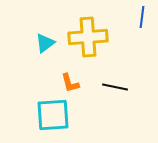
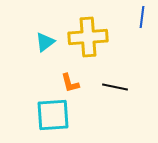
cyan triangle: moved 1 px up
